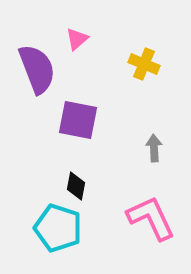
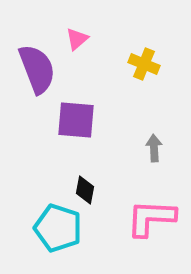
purple square: moved 2 px left; rotated 6 degrees counterclockwise
black diamond: moved 9 px right, 4 px down
pink L-shape: rotated 62 degrees counterclockwise
